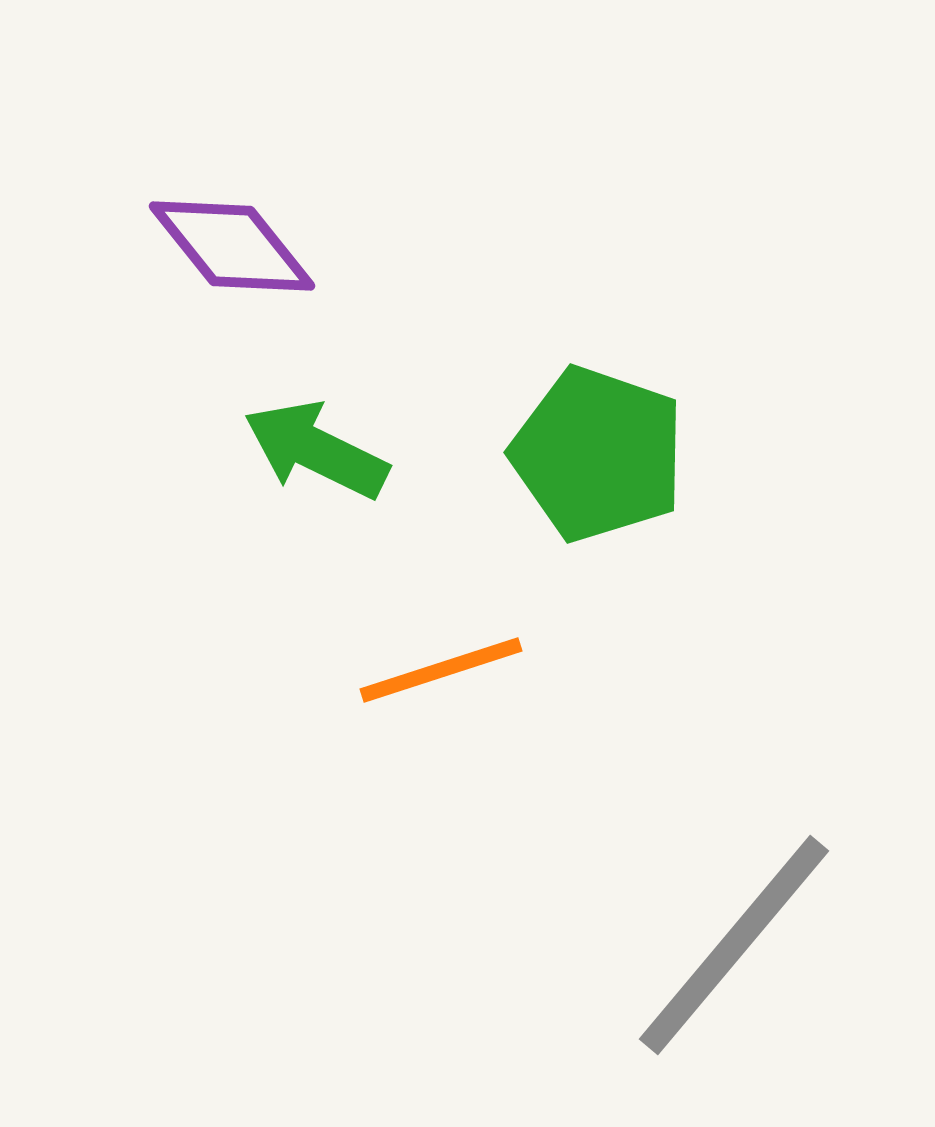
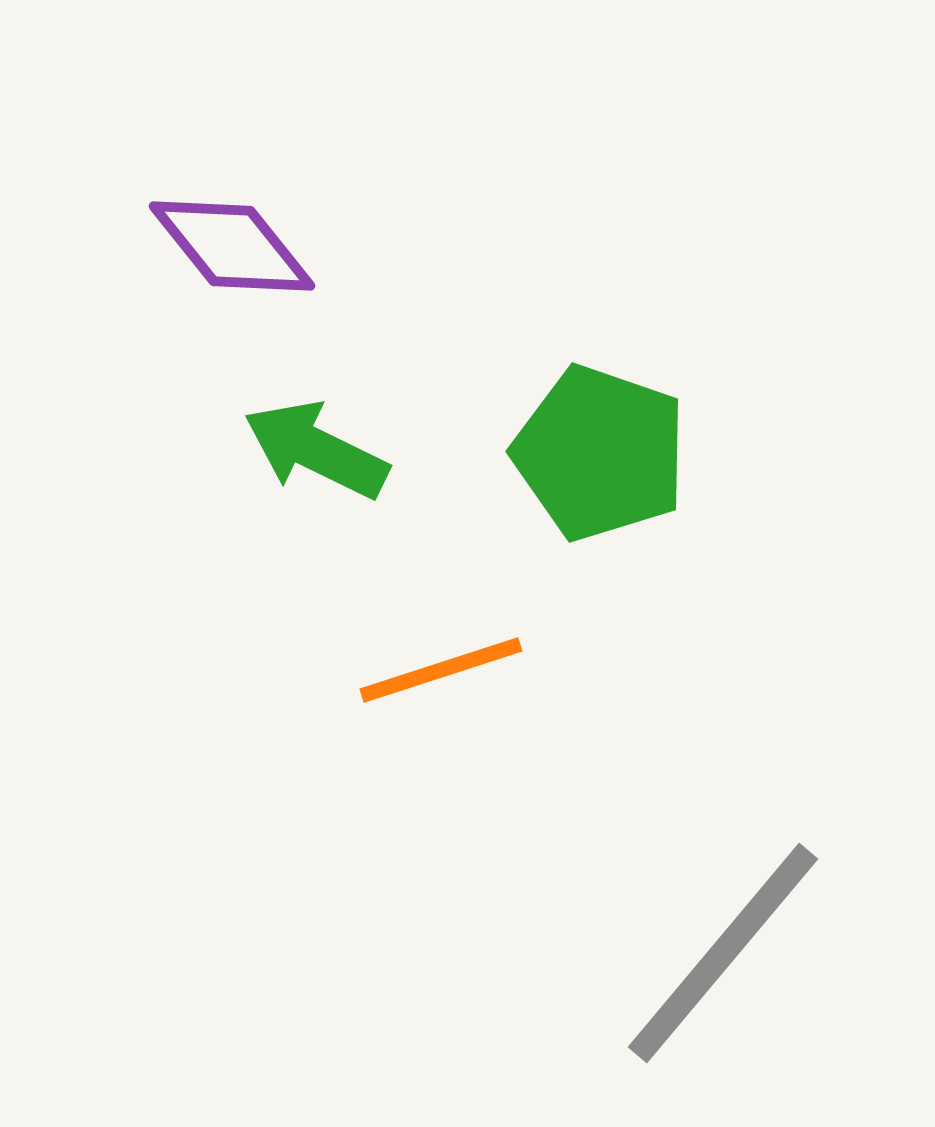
green pentagon: moved 2 px right, 1 px up
gray line: moved 11 px left, 8 px down
